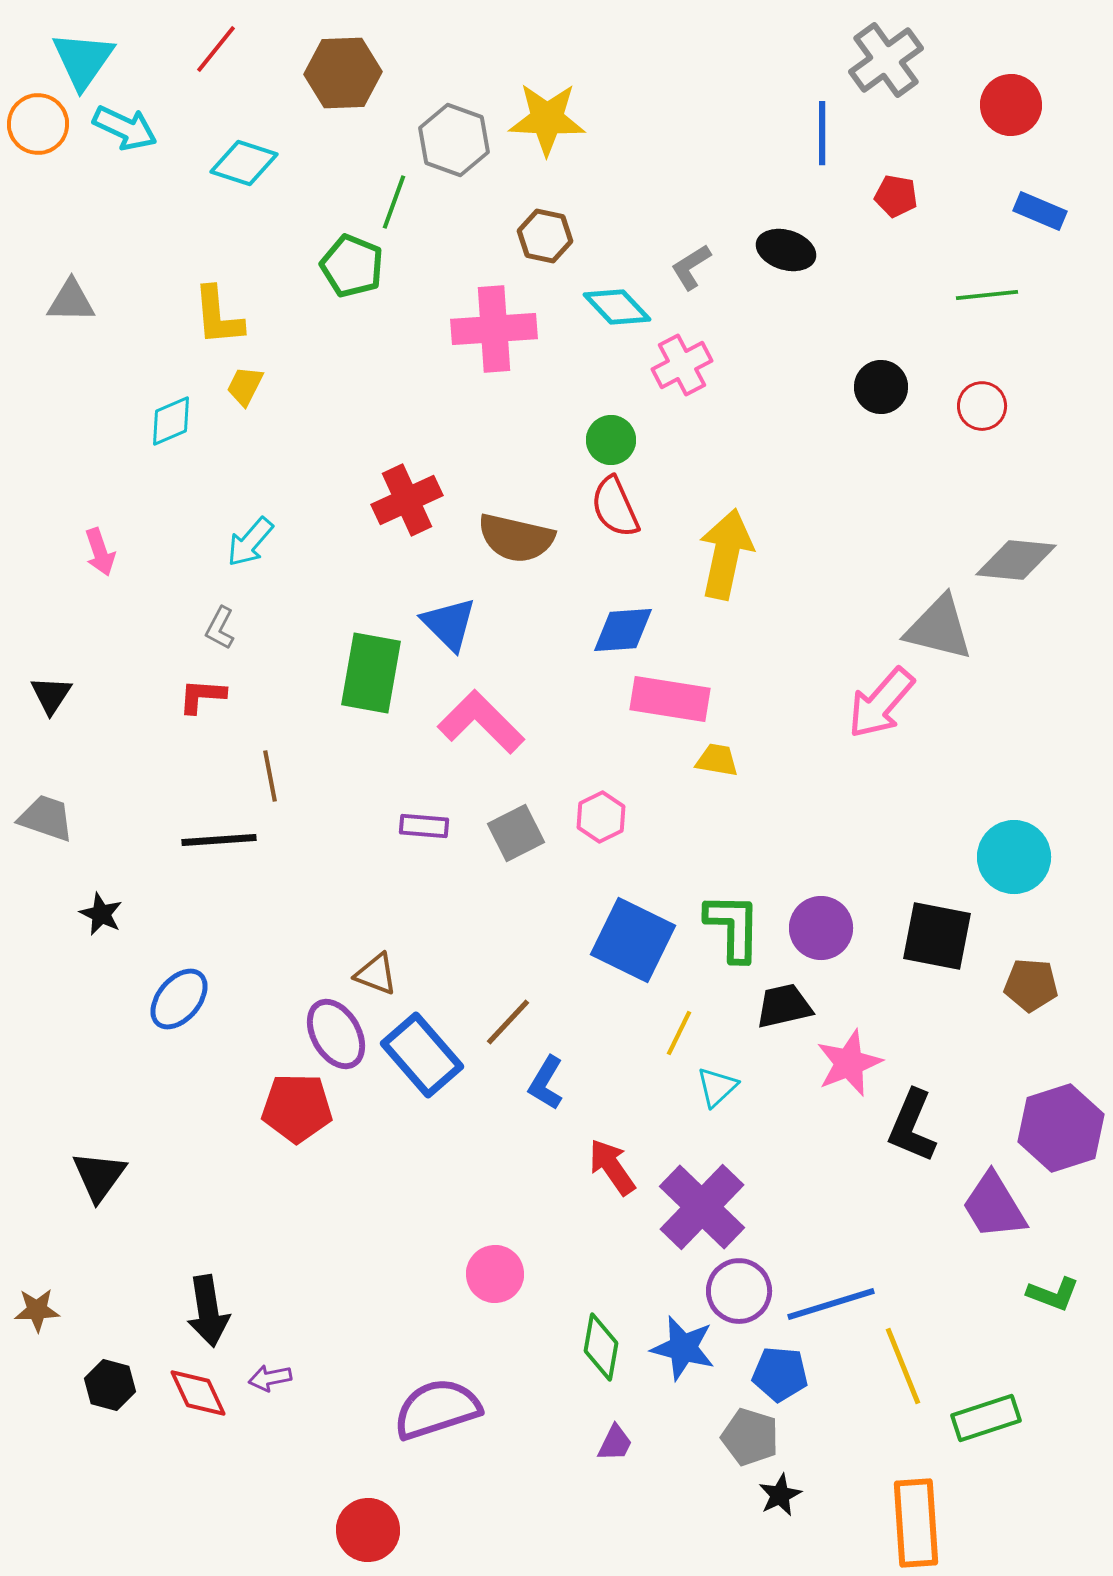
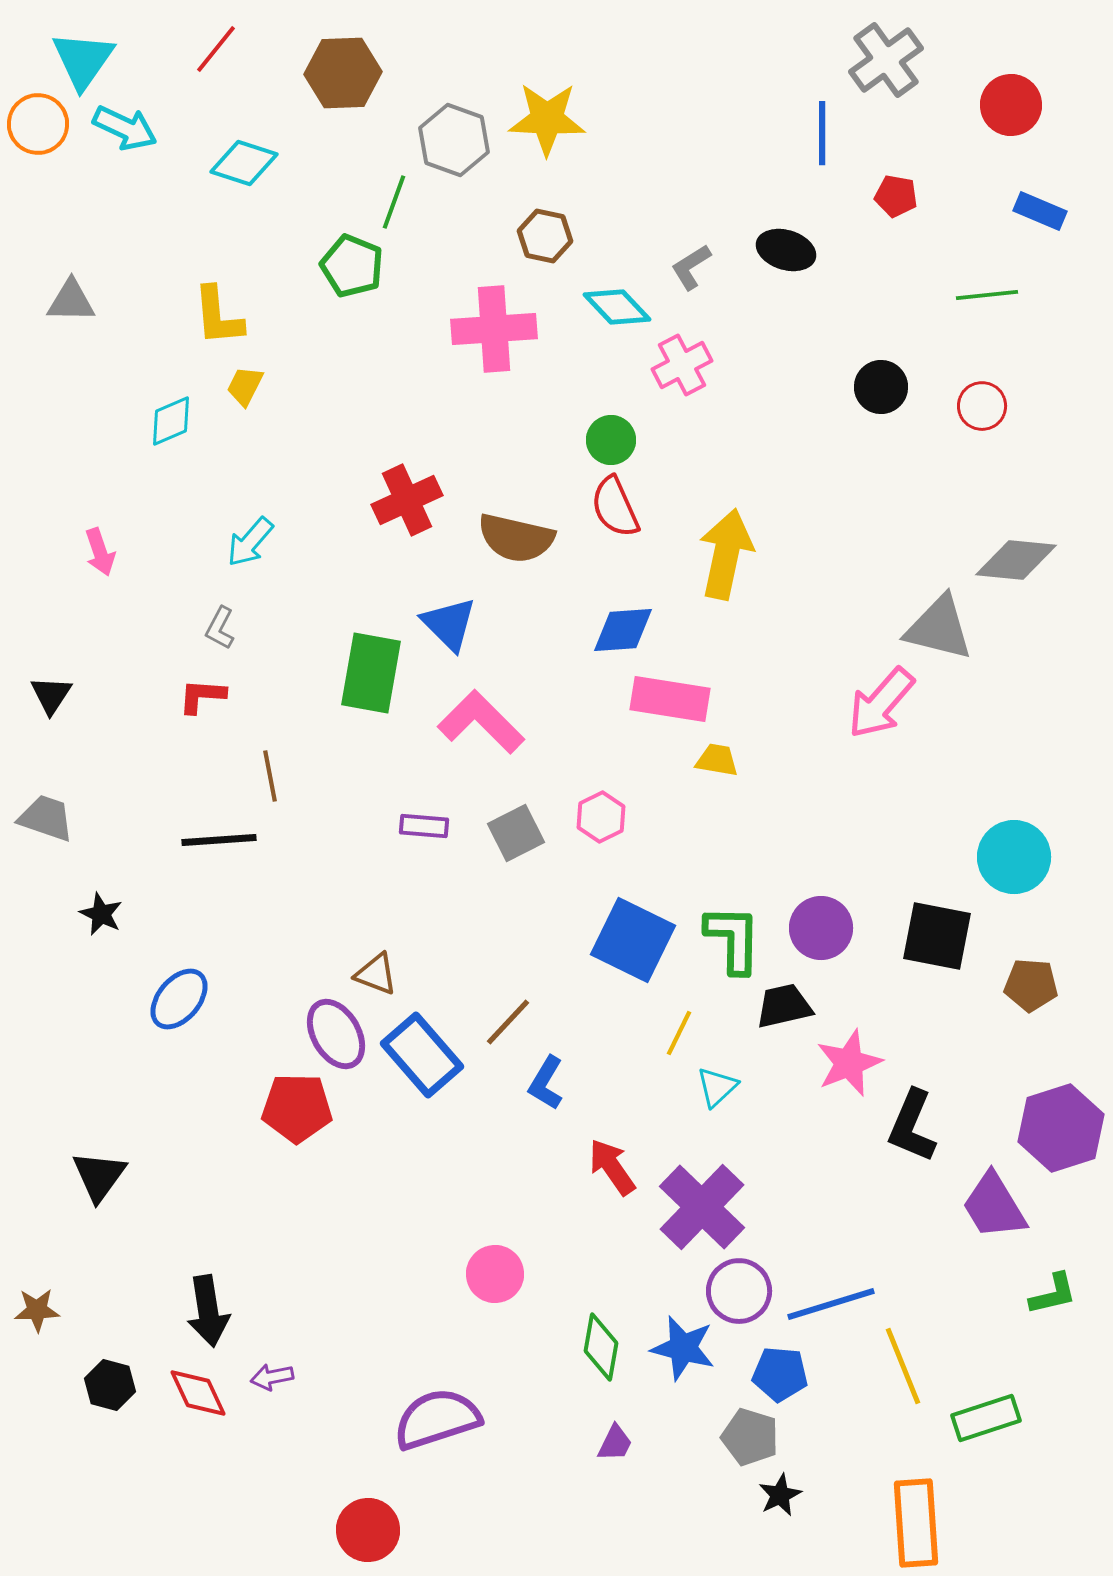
green L-shape at (733, 927): moved 12 px down
green L-shape at (1053, 1294): rotated 34 degrees counterclockwise
purple arrow at (270, 1378): moved 2 px right, 1 px up
purple semicircle at (437, 1409): moved 10 px down
